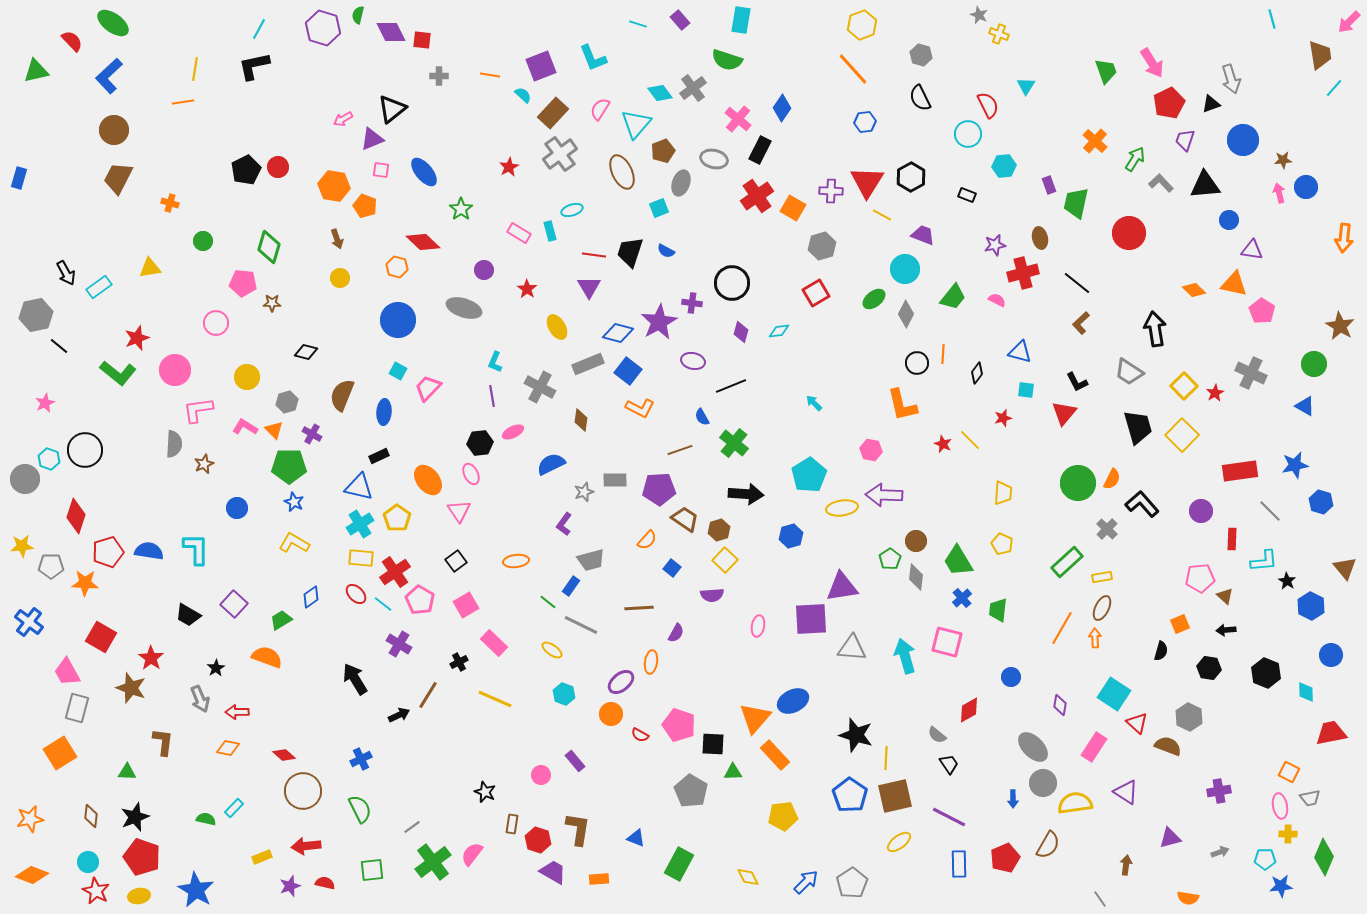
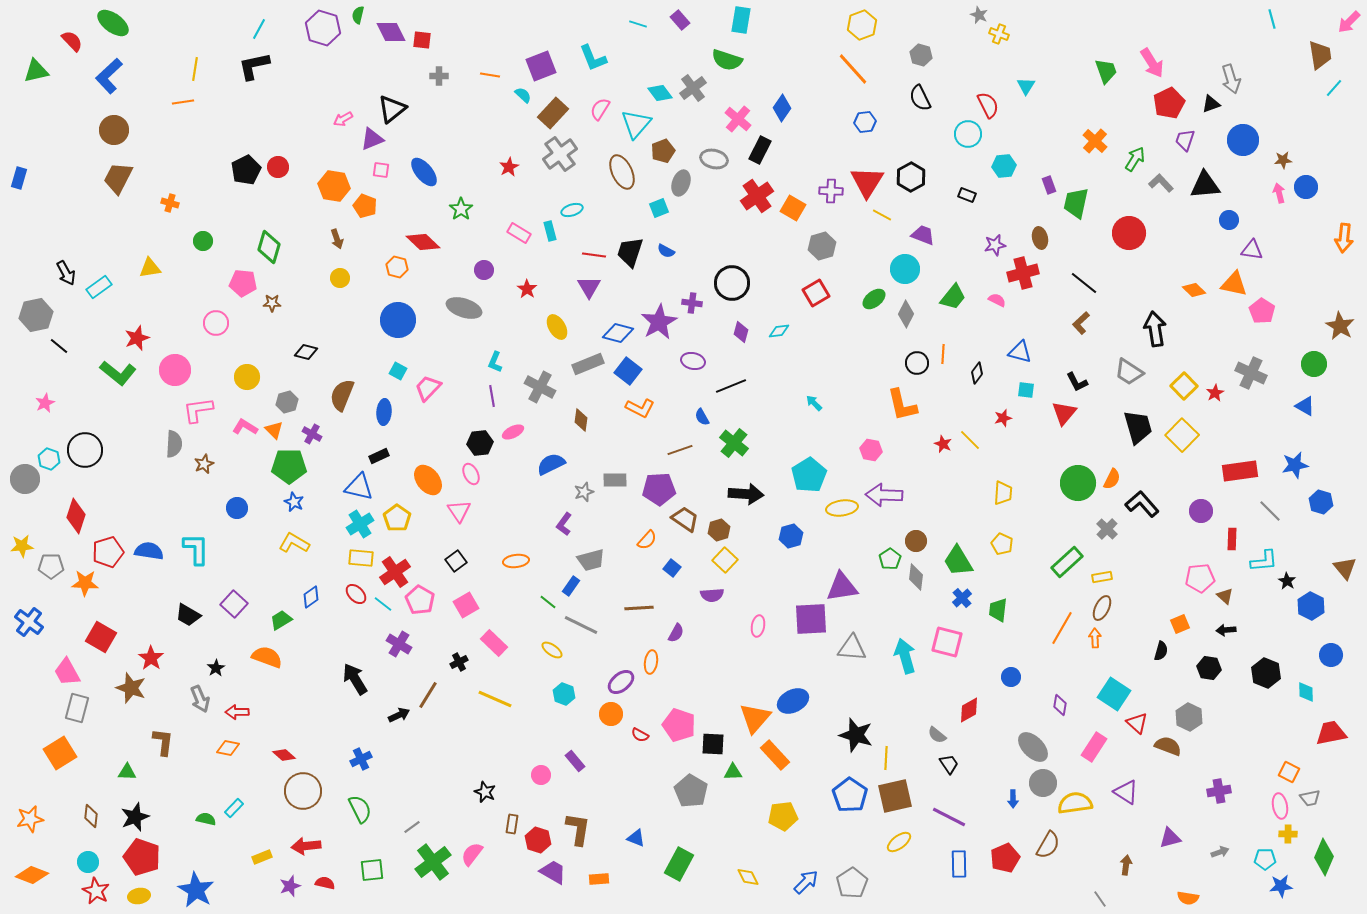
black line at (1077, 283): moved 7 px right
